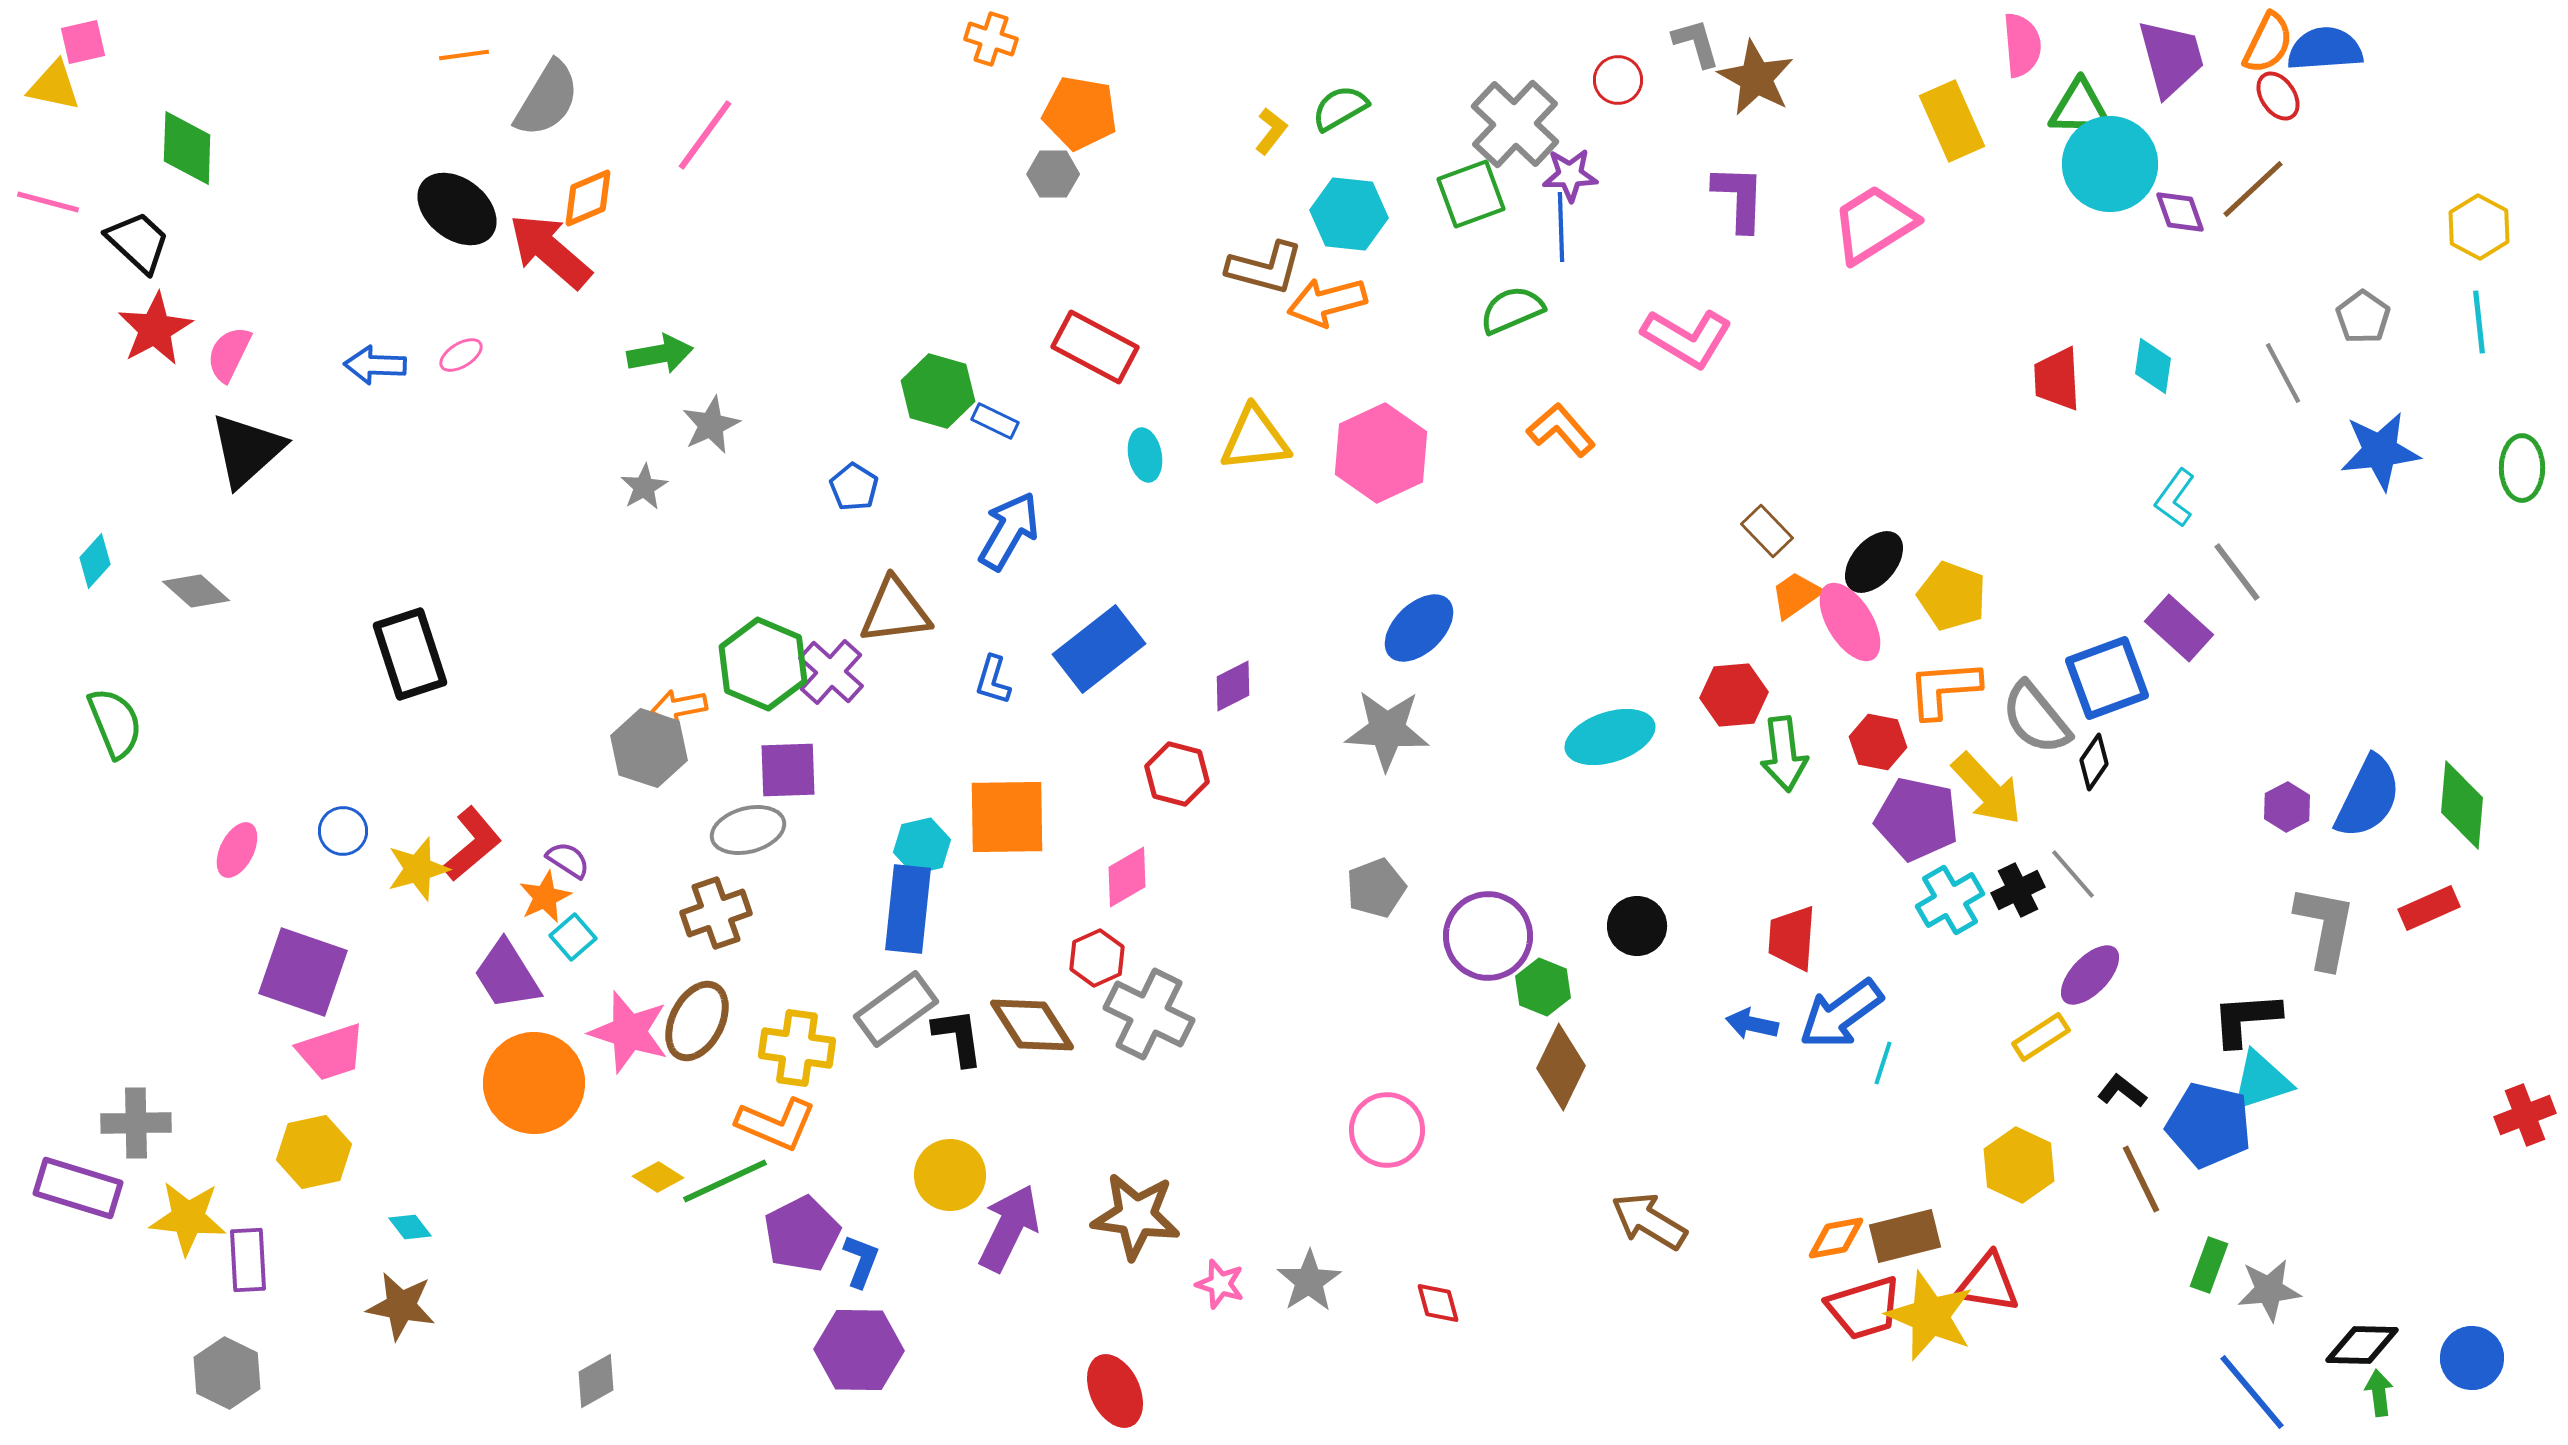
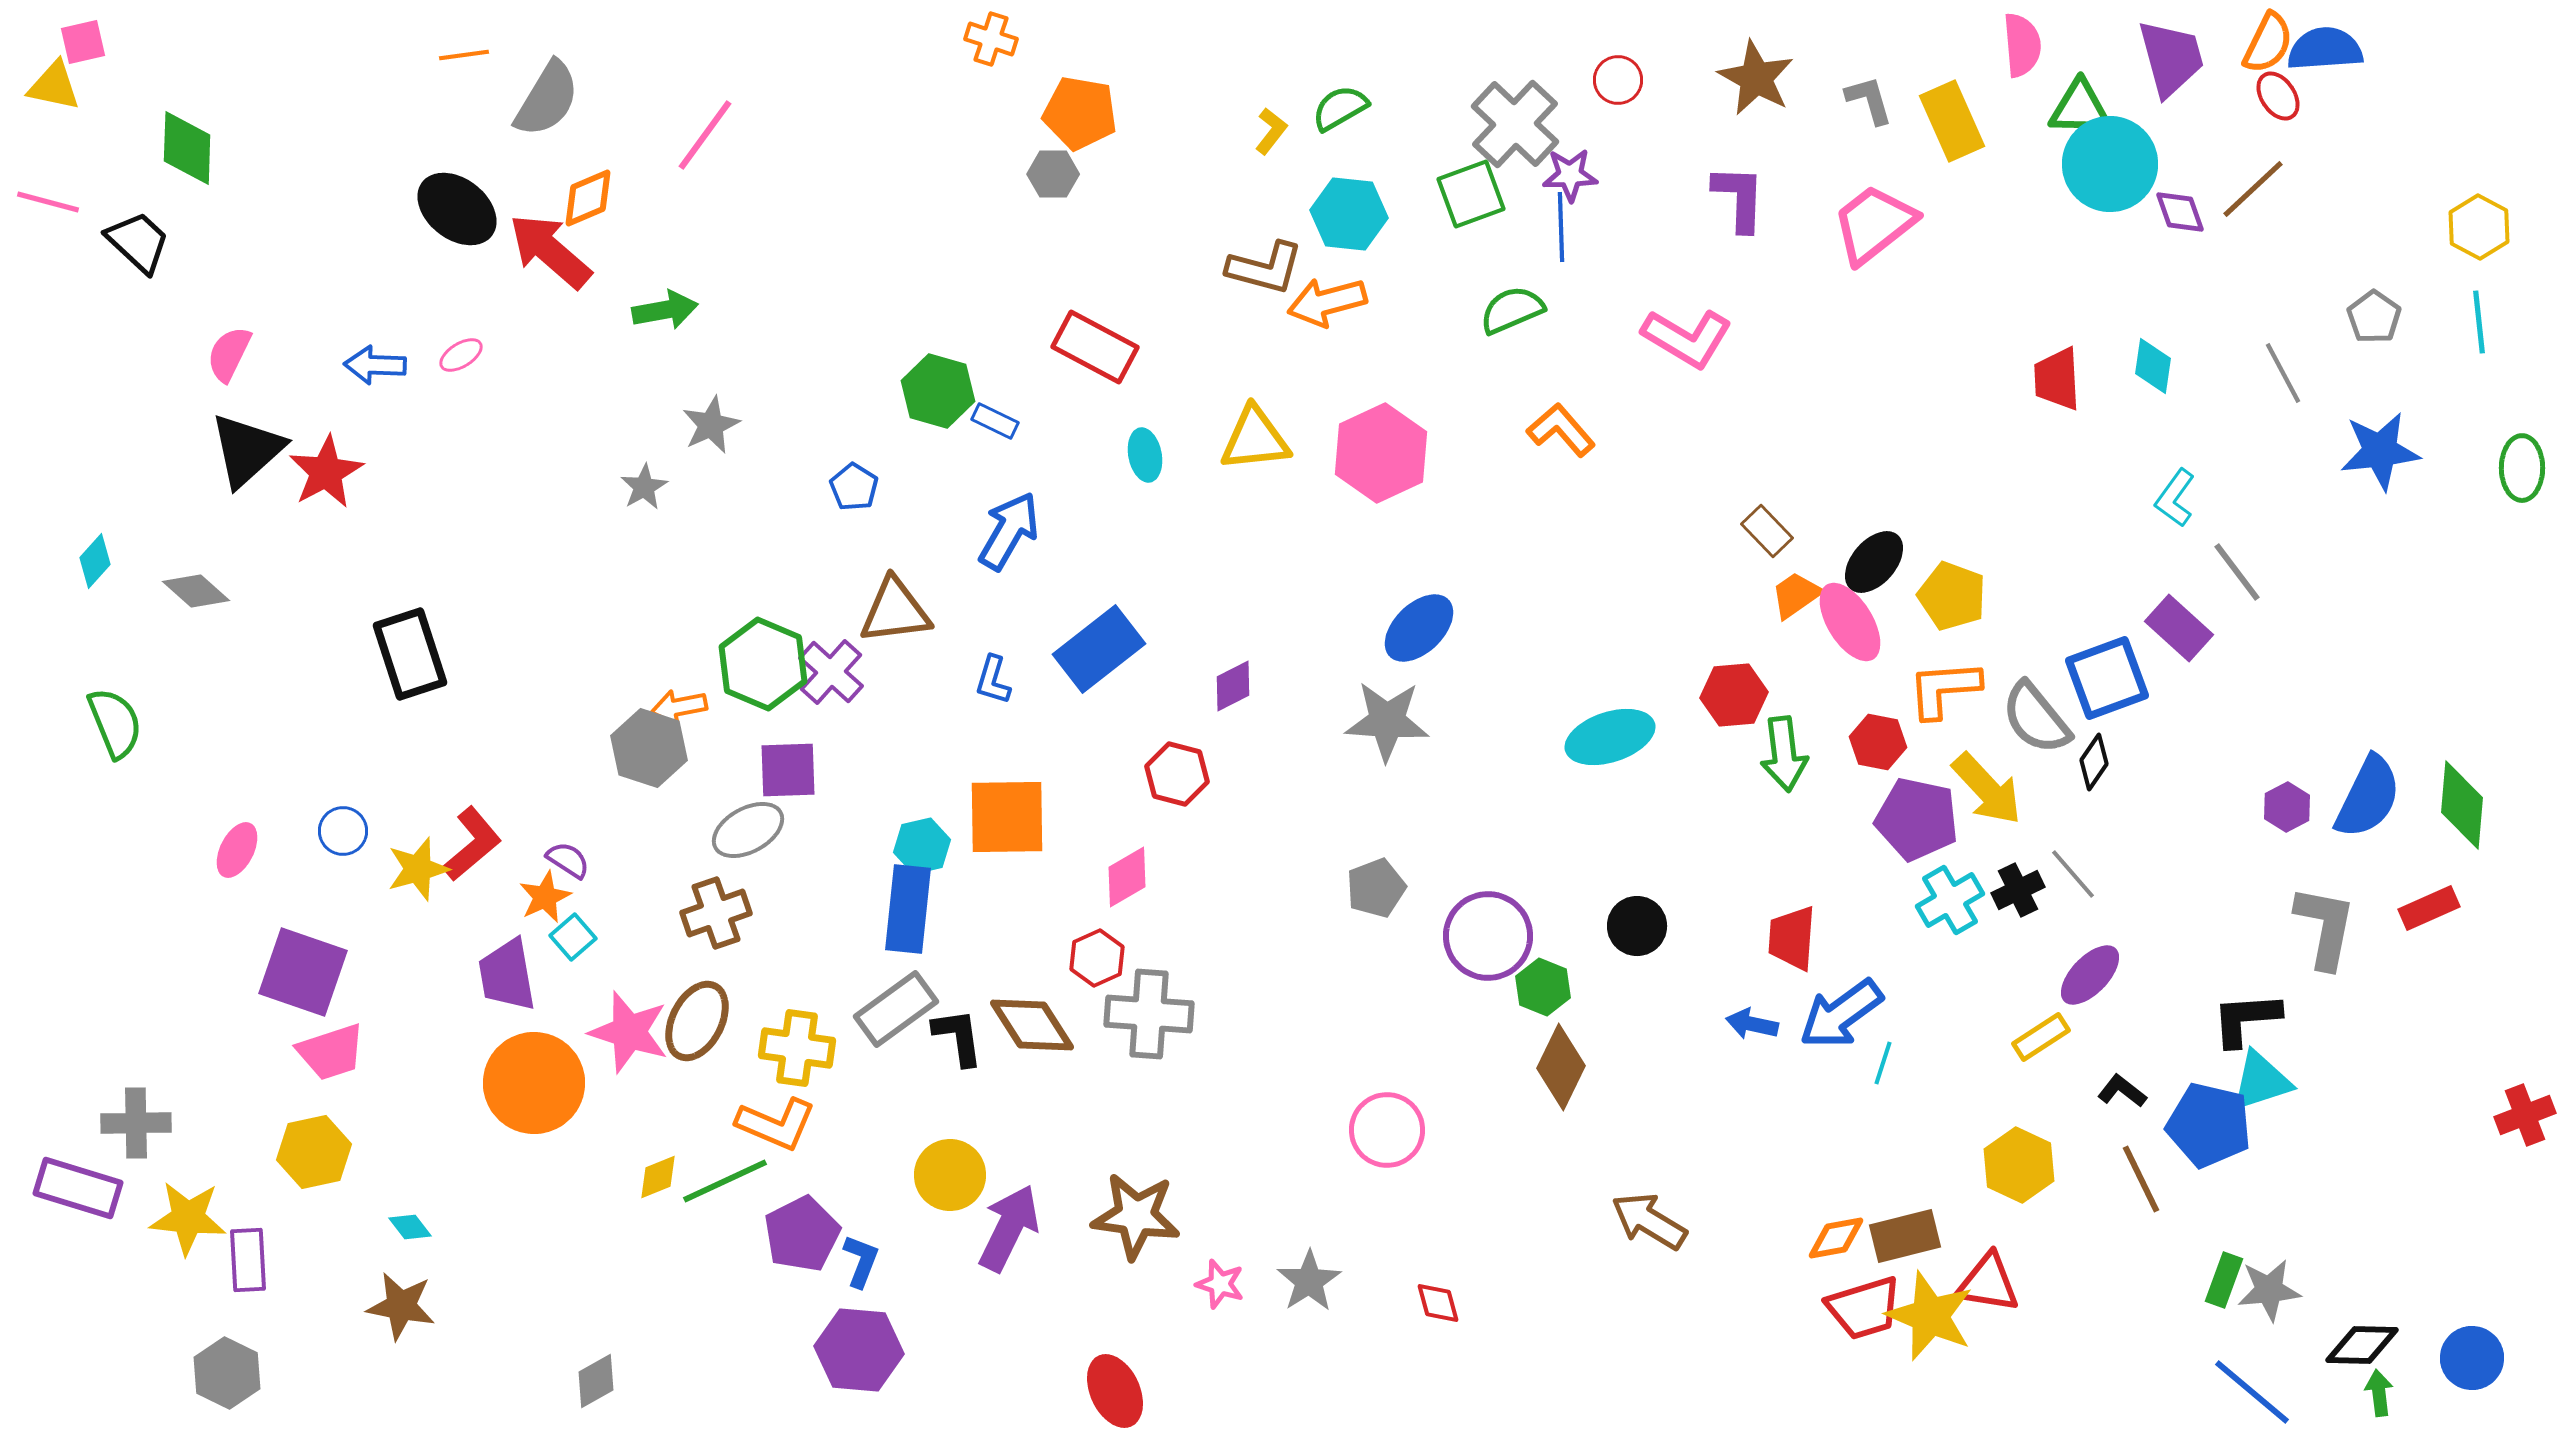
gray L-shape at (1696, 43): moved 173 px right, 57 px down
pink trapezoid at (1874, 224): rotated 6 degrees counterclockwise
gray pentagon at (2363, 317): moved 11 px right
red star at (155, 329): moved 171 px right, 143 px down
green arrow at (660, 354): moved 5 px right, 44 px up
gray star at (1387, 730): moved 9 px up
gray ellipse at (748, 830): rotated 14 degrees counterclockwise
purple trapezoid at (507, 975): rotated 22 degrees clockwise
gray cross at (1149, 1014): rotated 22 degrees counterclockwise
yellow diamond at (658, 1177): rotated 54 degrees counterclockwise
green rectangle at (2209, 1265): moved 15 px right, 15 px down
purple hexagon at (859, 1350): rotated 4 degrees clockwise
blue line at (2252, 1392): rotated 10 degrees counterclockwise
